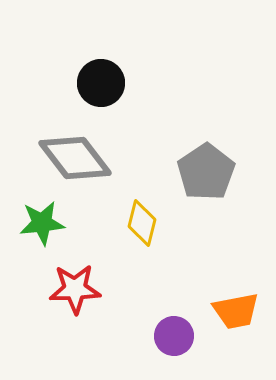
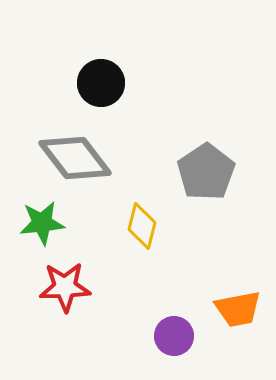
yellow diamond: moved 3 px down
red star: moved 10 px left, 2 px up
orange trapezoid: moved 2 px right, 2 px up
